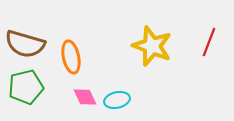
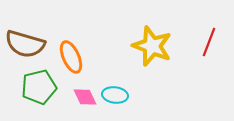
orange ellipse: rotated 12 degrees counterclockwise
green pentagon: moved 13 px right
cyan ellipse: moved 2 px left, 5 px up; rotated 20 degrees clockwise
